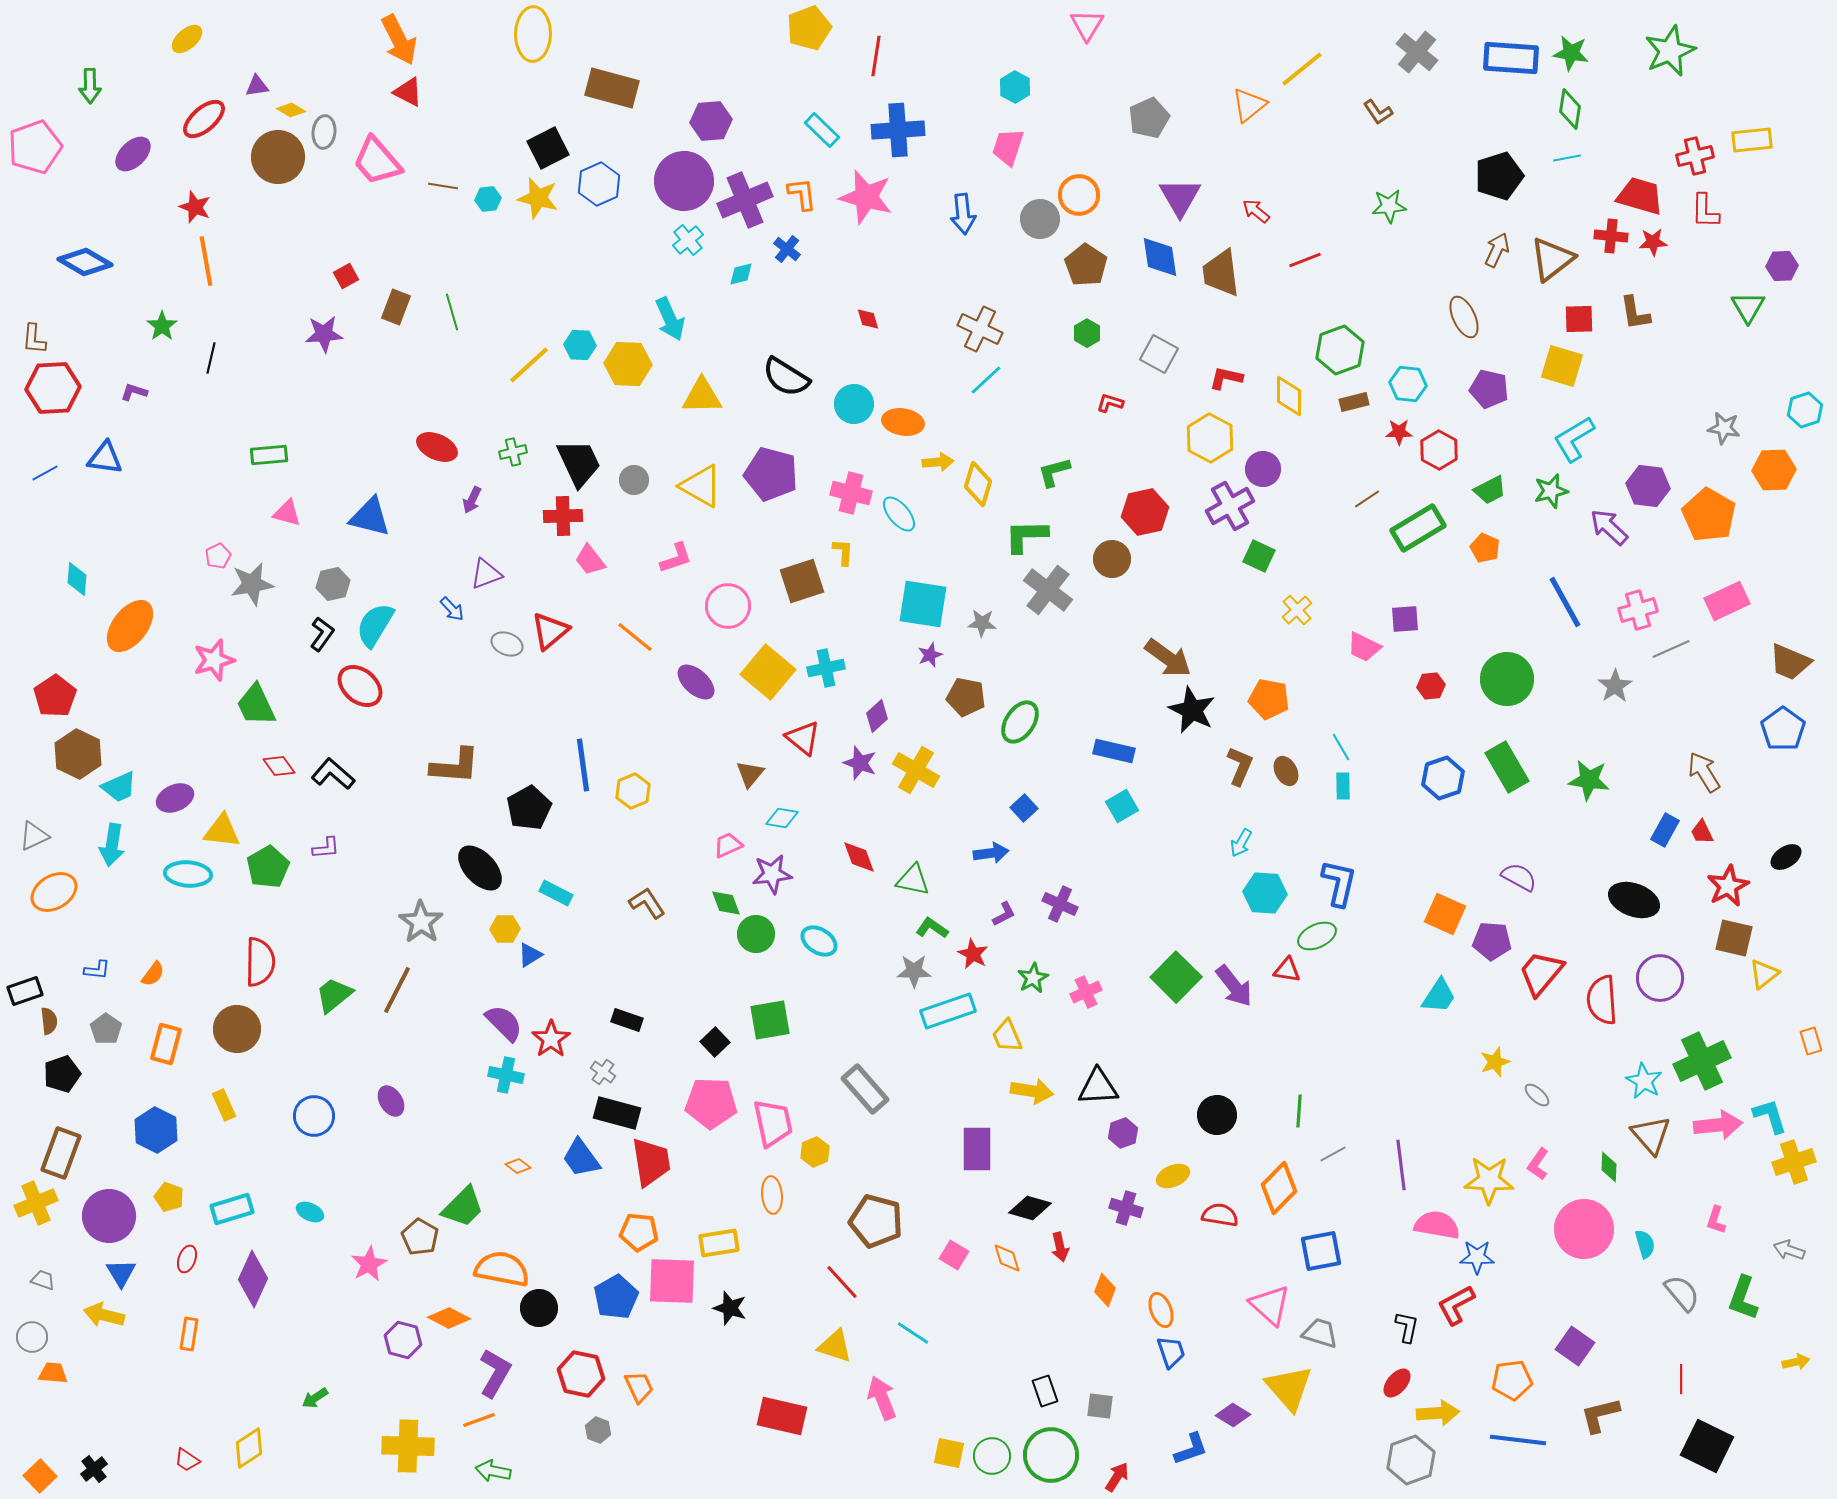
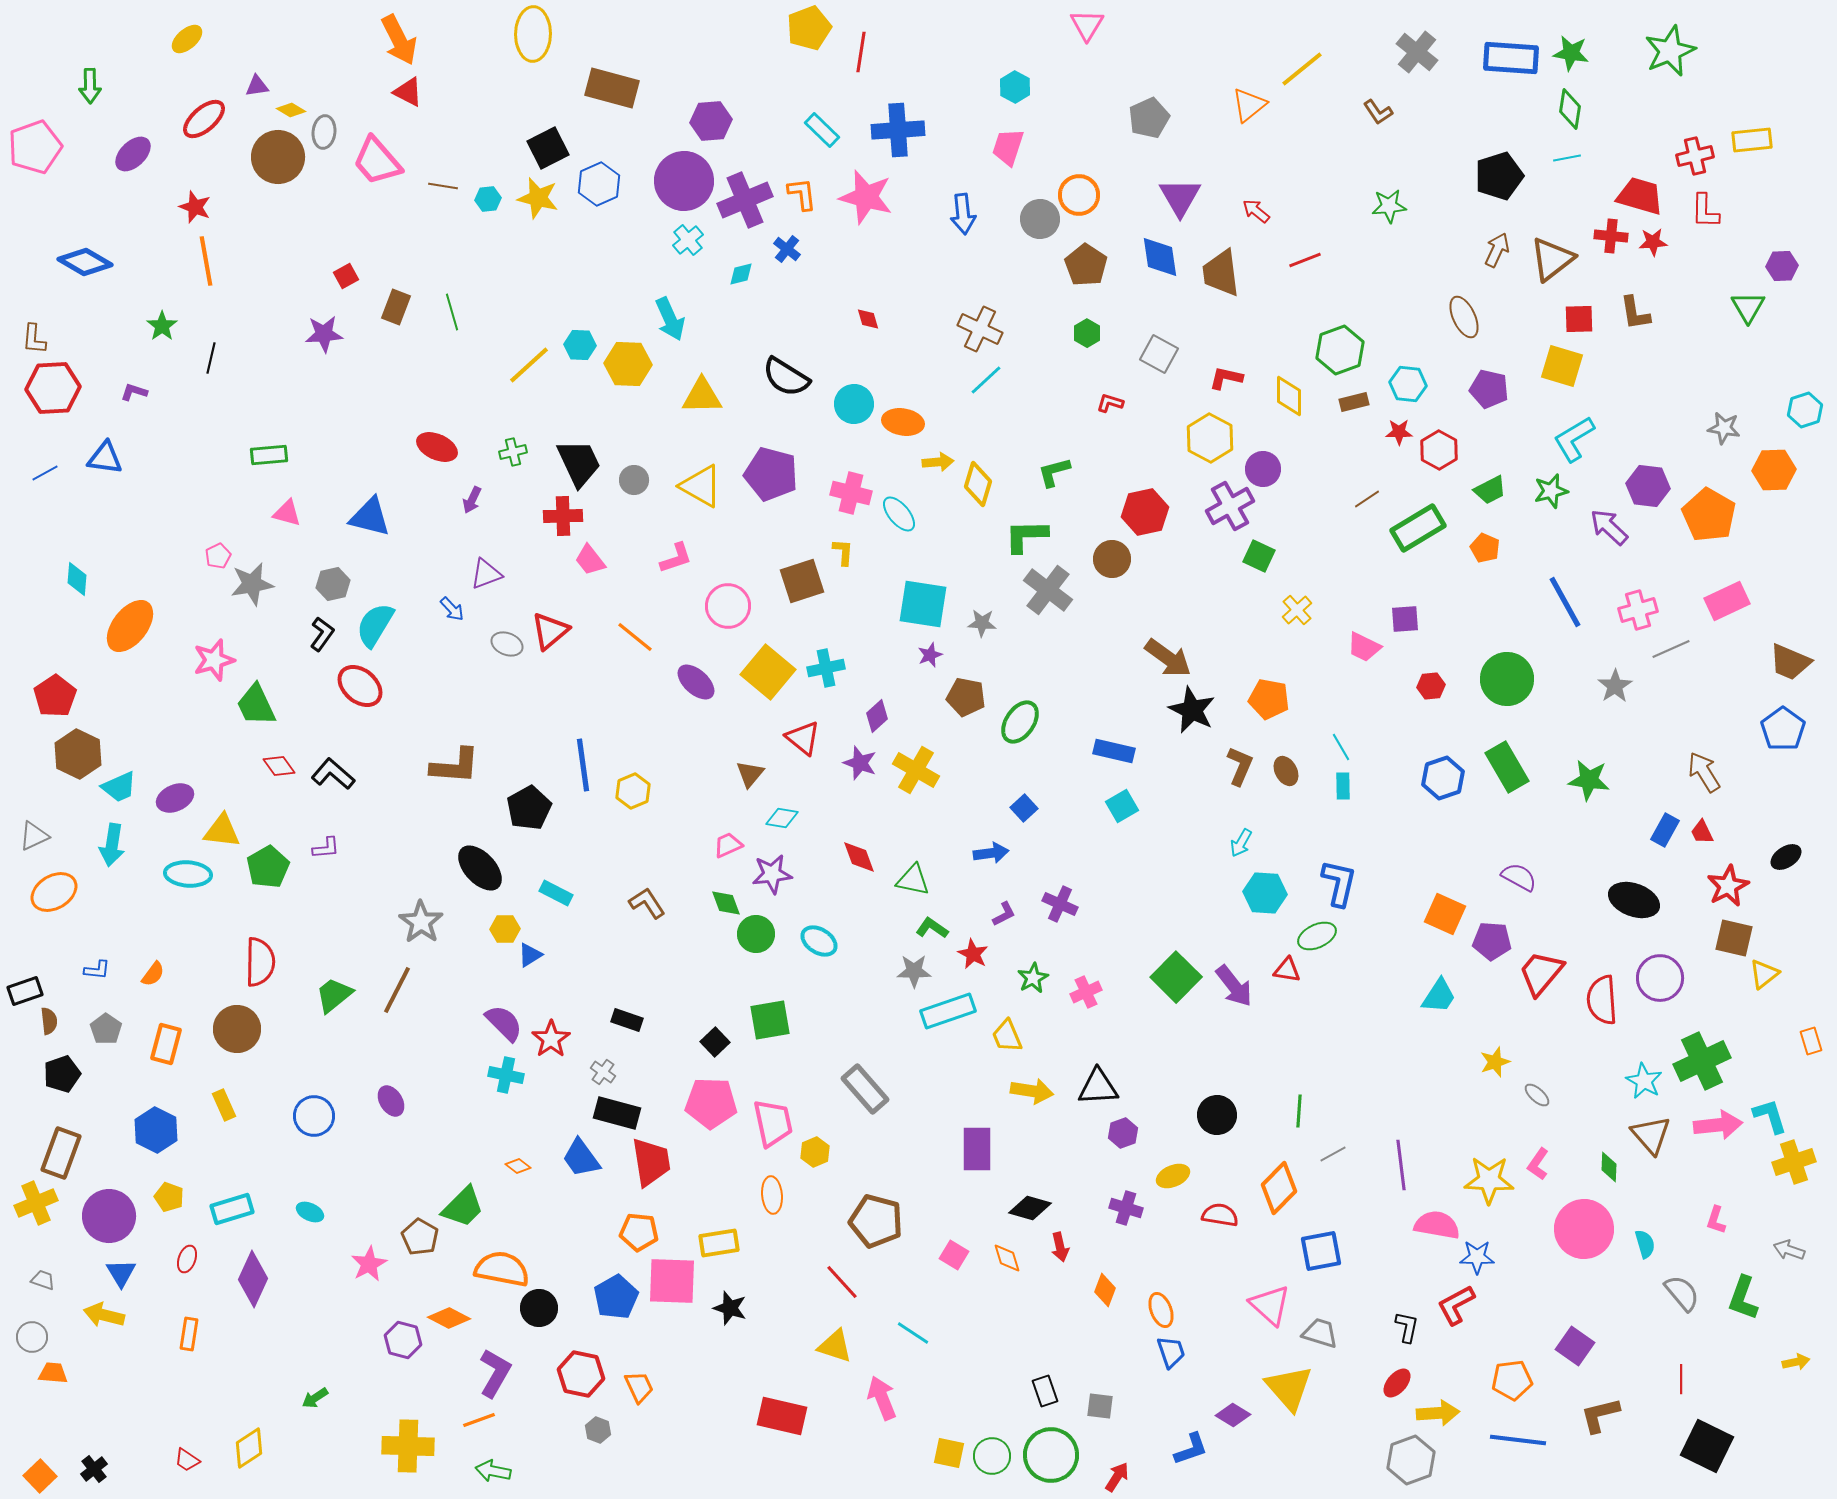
red line at (876, 56): moved 15 px left, 4 px up
